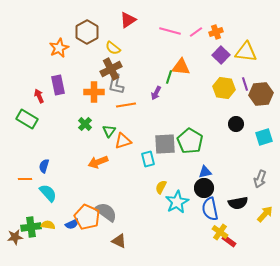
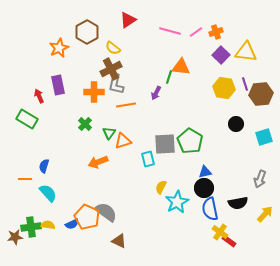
green triangle at (109, 131): moved 2 px down
